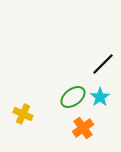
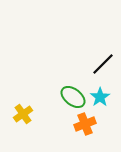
green ellipse: rotated 75 degrees clockwise
yellow cross: rotated 30 degrees clockwise
orange cross: moved 2 px right, 4 px up; rotated 15 degrees clockwise
